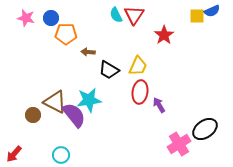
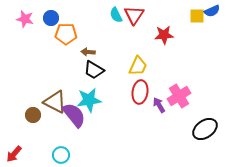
pink star: moved 1 px left, 1 px down
red star: rotated 30 degrees clockwise
black trapezoid: moved 15 px left
pink cross: moved 48 px up
